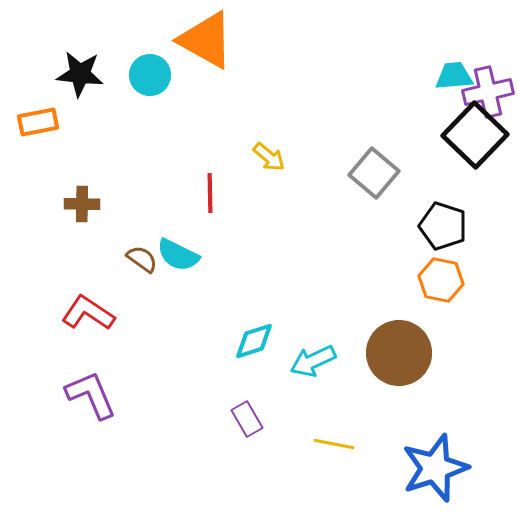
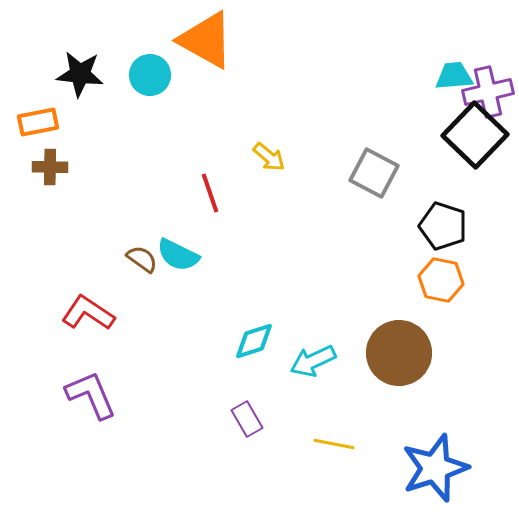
gray square: rotated 12 degrees counterclockwise
red line: rotated 18 degrees counterclockwise
brown cross: moved 32 px left, 37 px up
